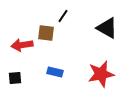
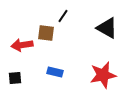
red star: moved 2 px right, 1 px down
